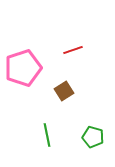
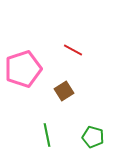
red line: rotated 48 degrees clockwise
pink pentagon: moved 1 px down
